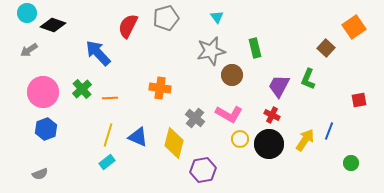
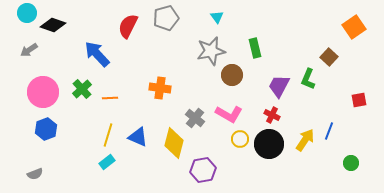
brown square: moved 3 px right, 9 px down
blue arrow: moved 1 px left, 1 px down
gray semicircle: moved 5 px left
